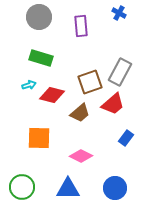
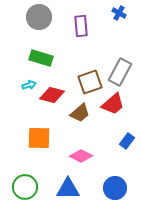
blue rectangle: moved 1 px right, 3 px down
green circle: moved 3 px right
